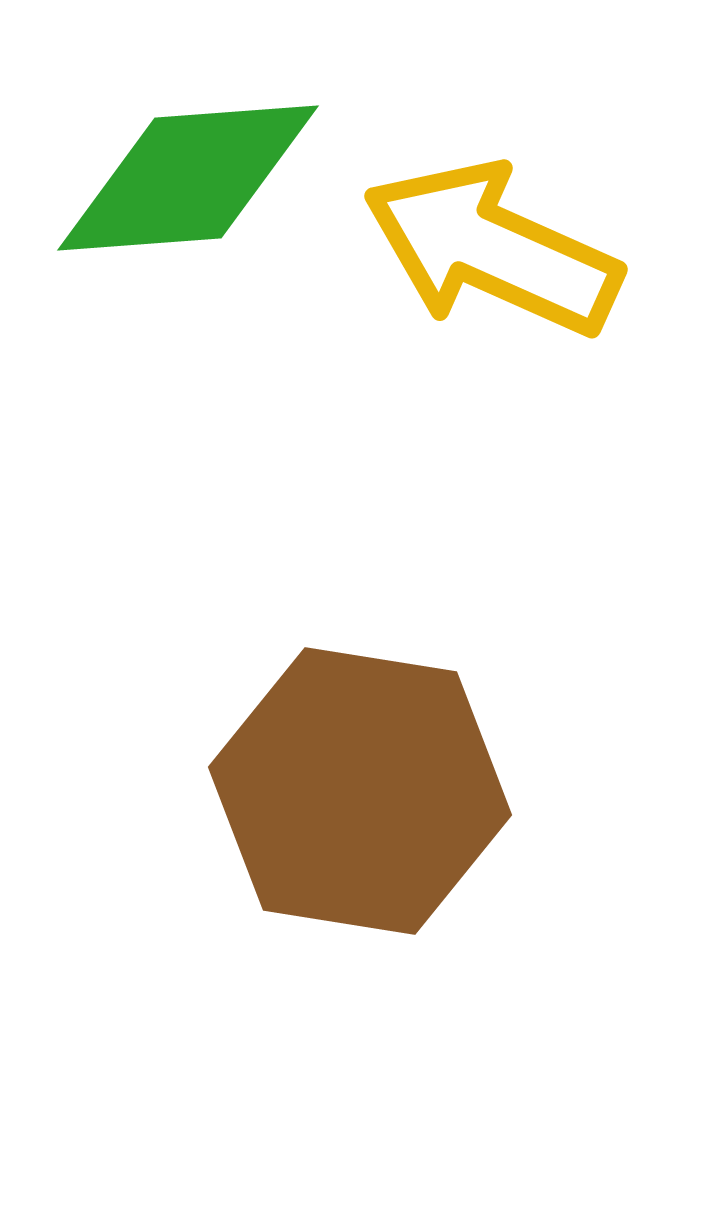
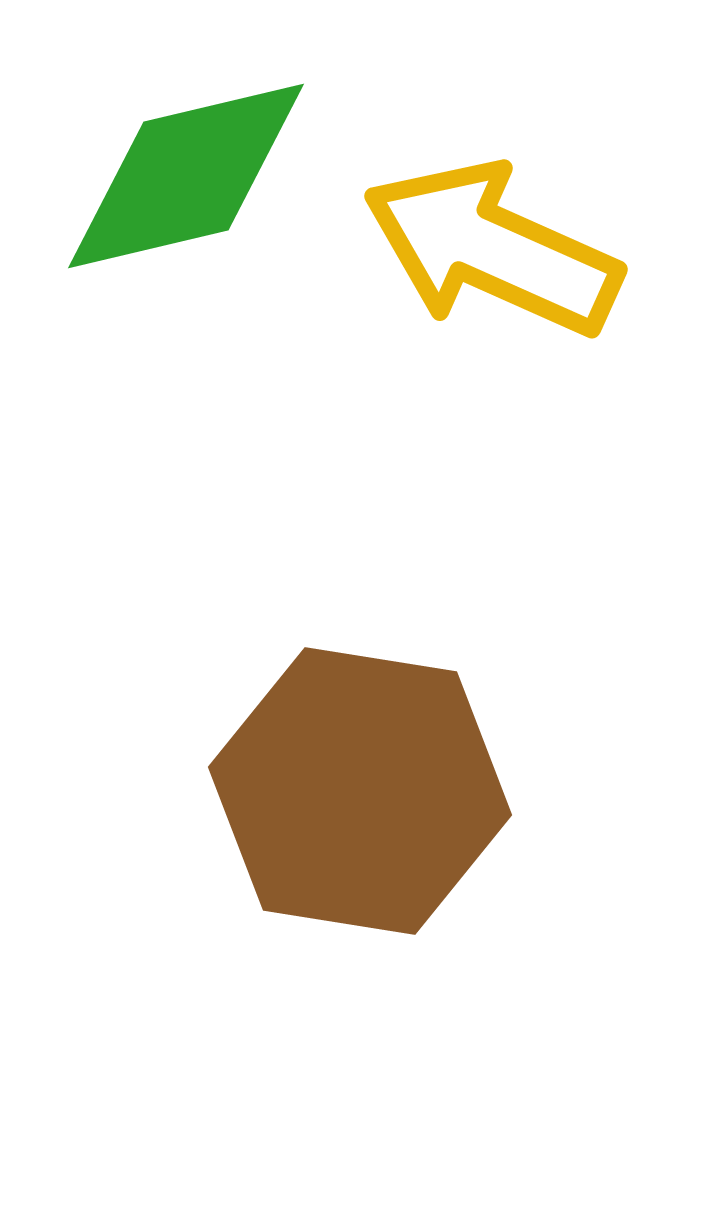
green diamond: moved 2 px left, 2 px up; rotated 9 degrees counterclockwise
